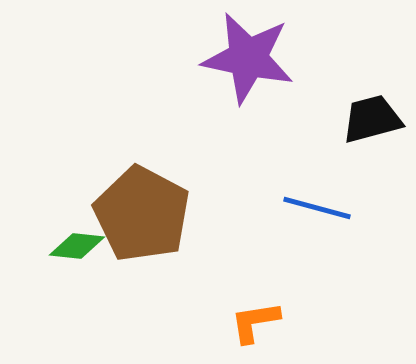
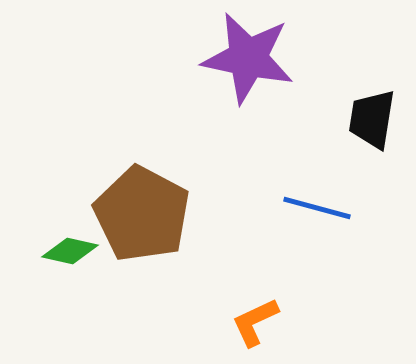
black trapezoid: rotated 66 degrees counterclockwise
green diamond: moved 7 px left, 5 px down; rotated 6 degrees clockwise
orange L-shape: rotated 16 degrees counterclockwise
